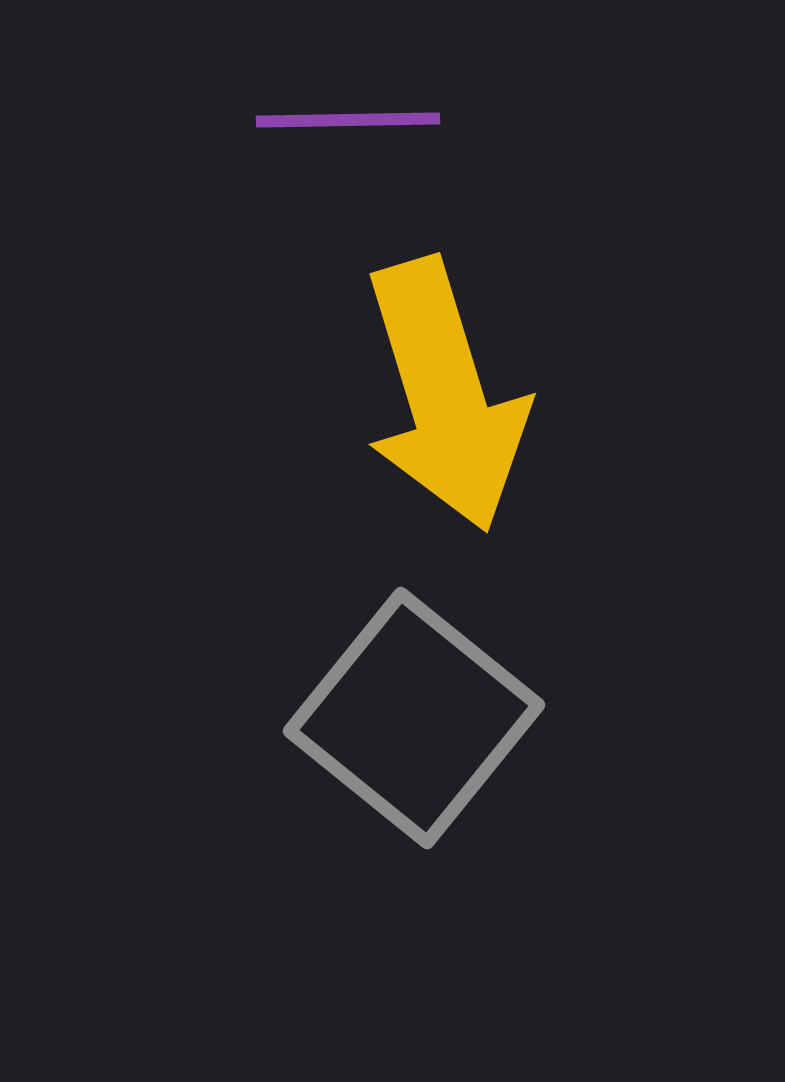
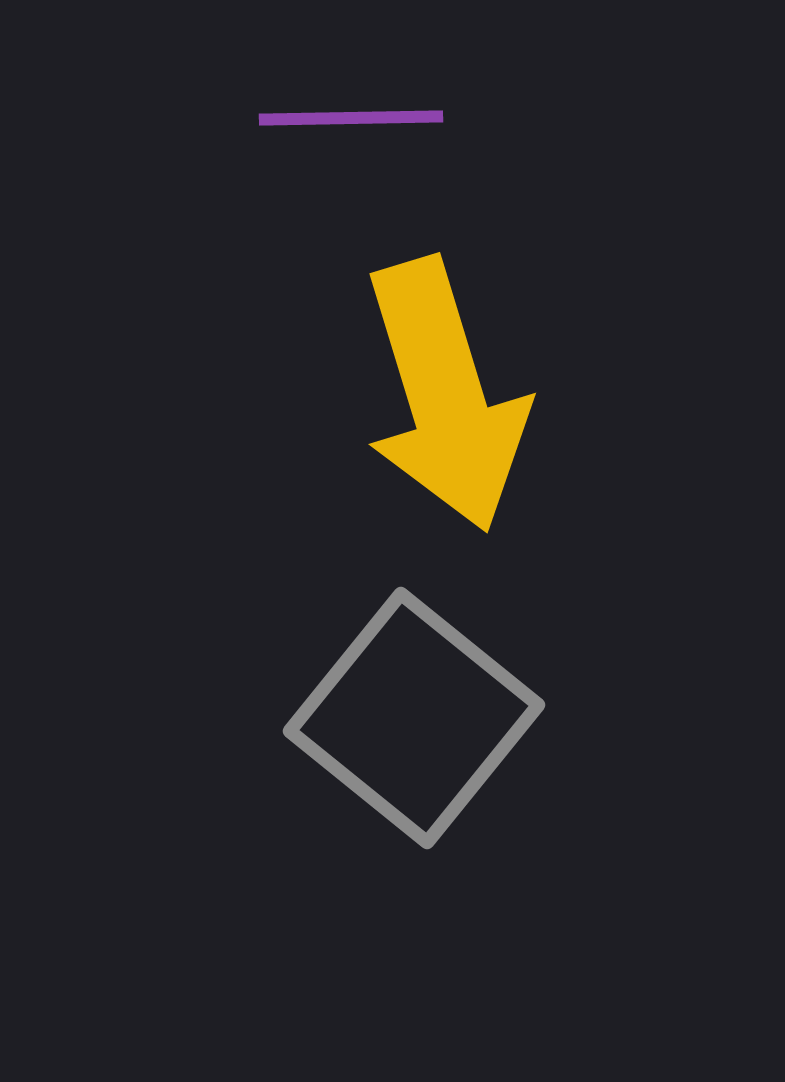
purple line: moved 3 px right, 2 px up
